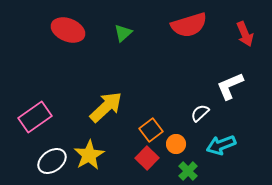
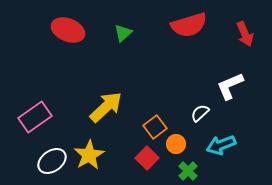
orange square: moved 4 px right, 3 px up
